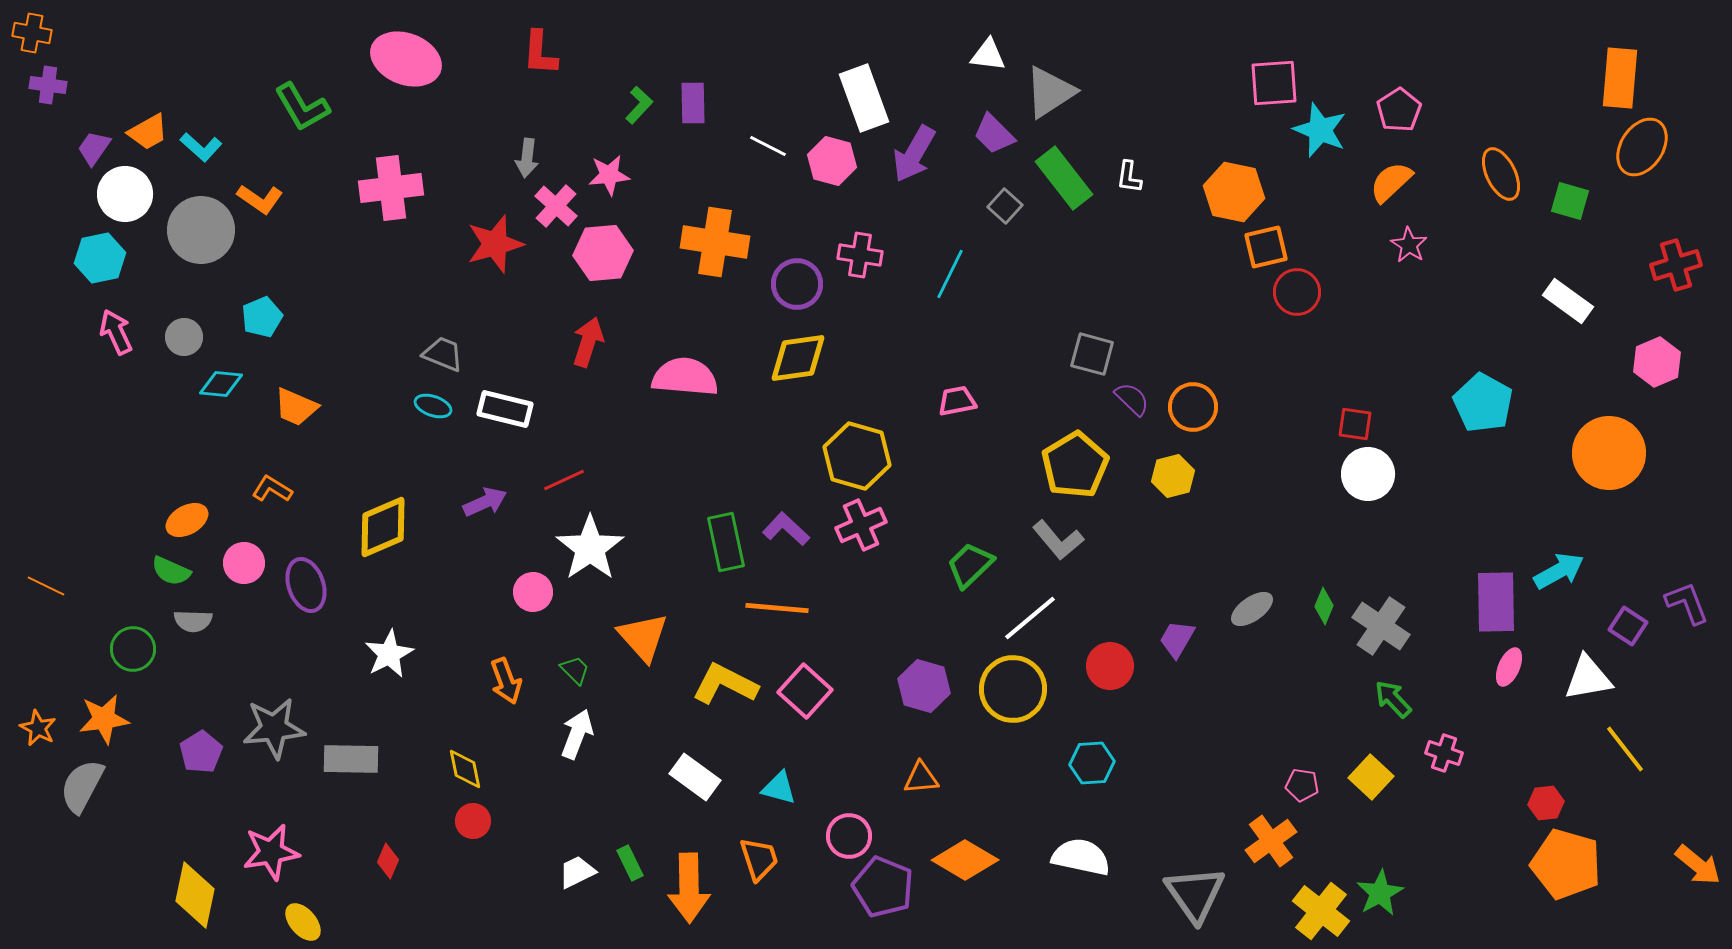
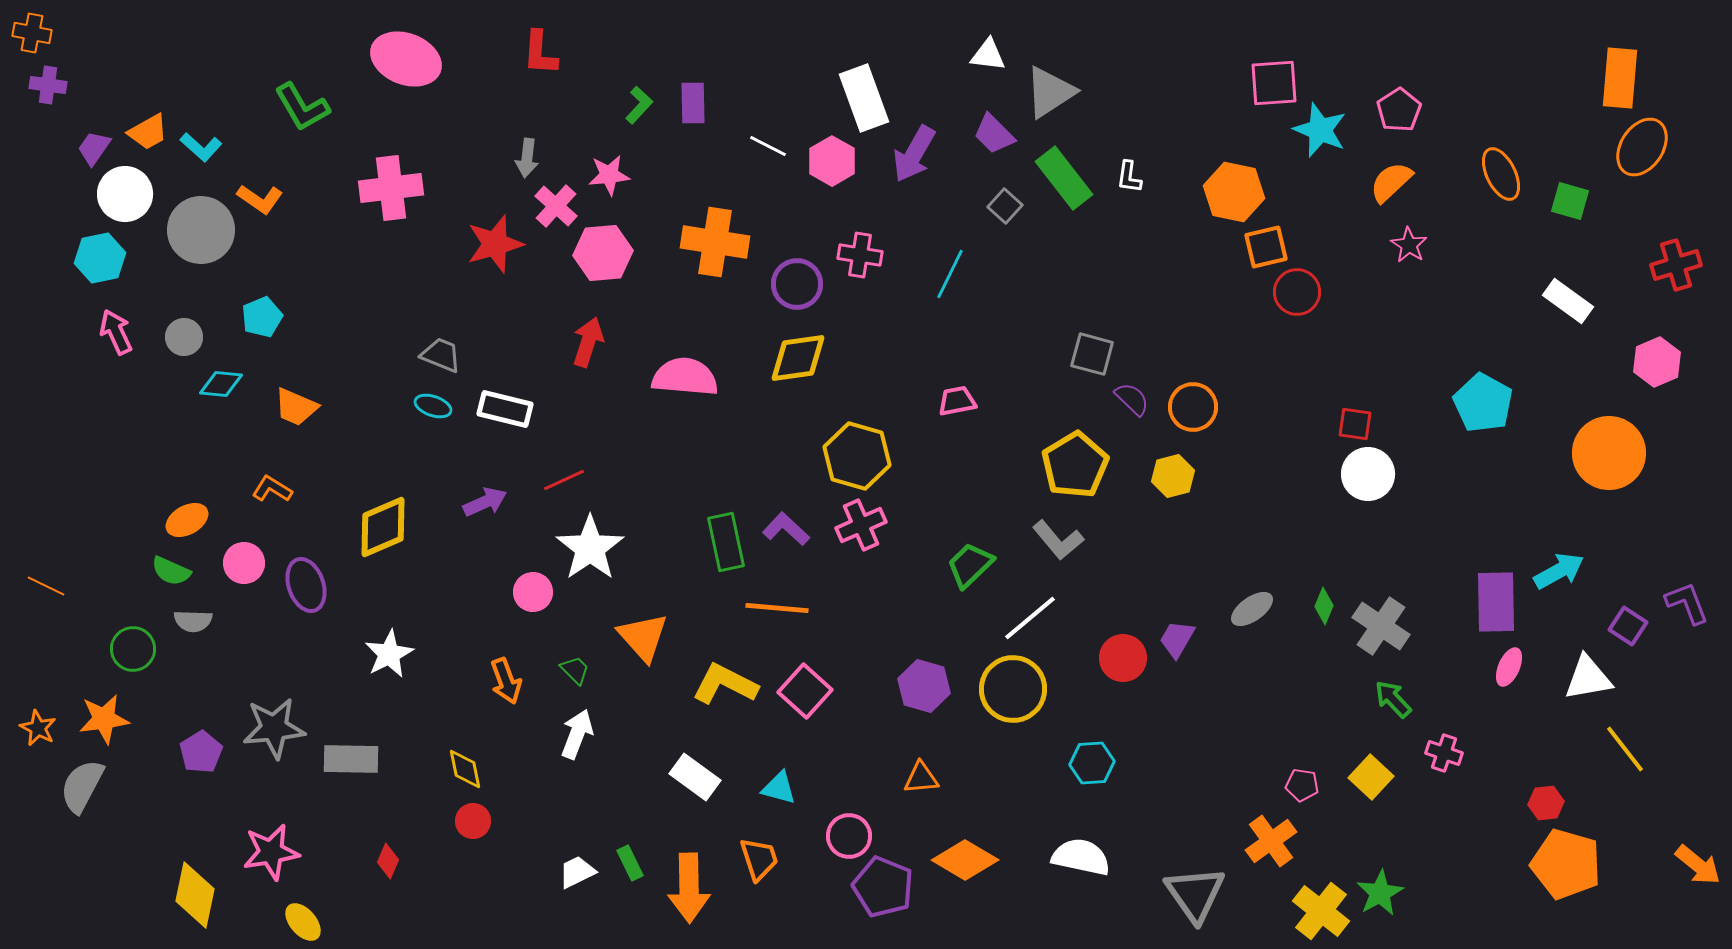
pink hexagon at (832, 161): rotated 15 degrees clockwise
gray trapezoid at (443, 354): moved 2 px left, 1 px down
red circle at (1110, 666): moved 13 px right, 8 px up
